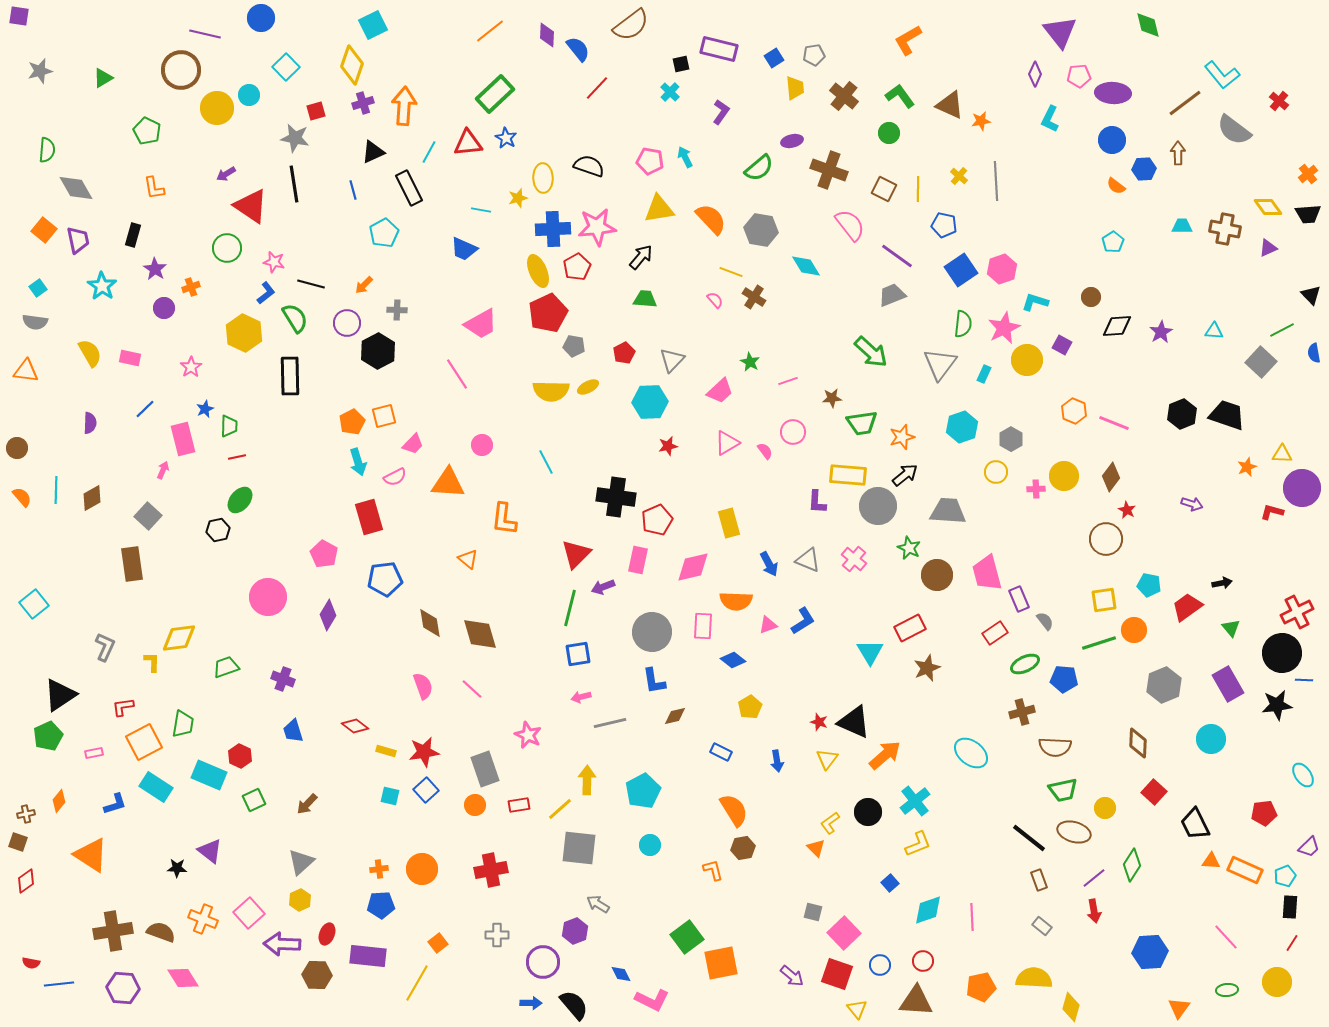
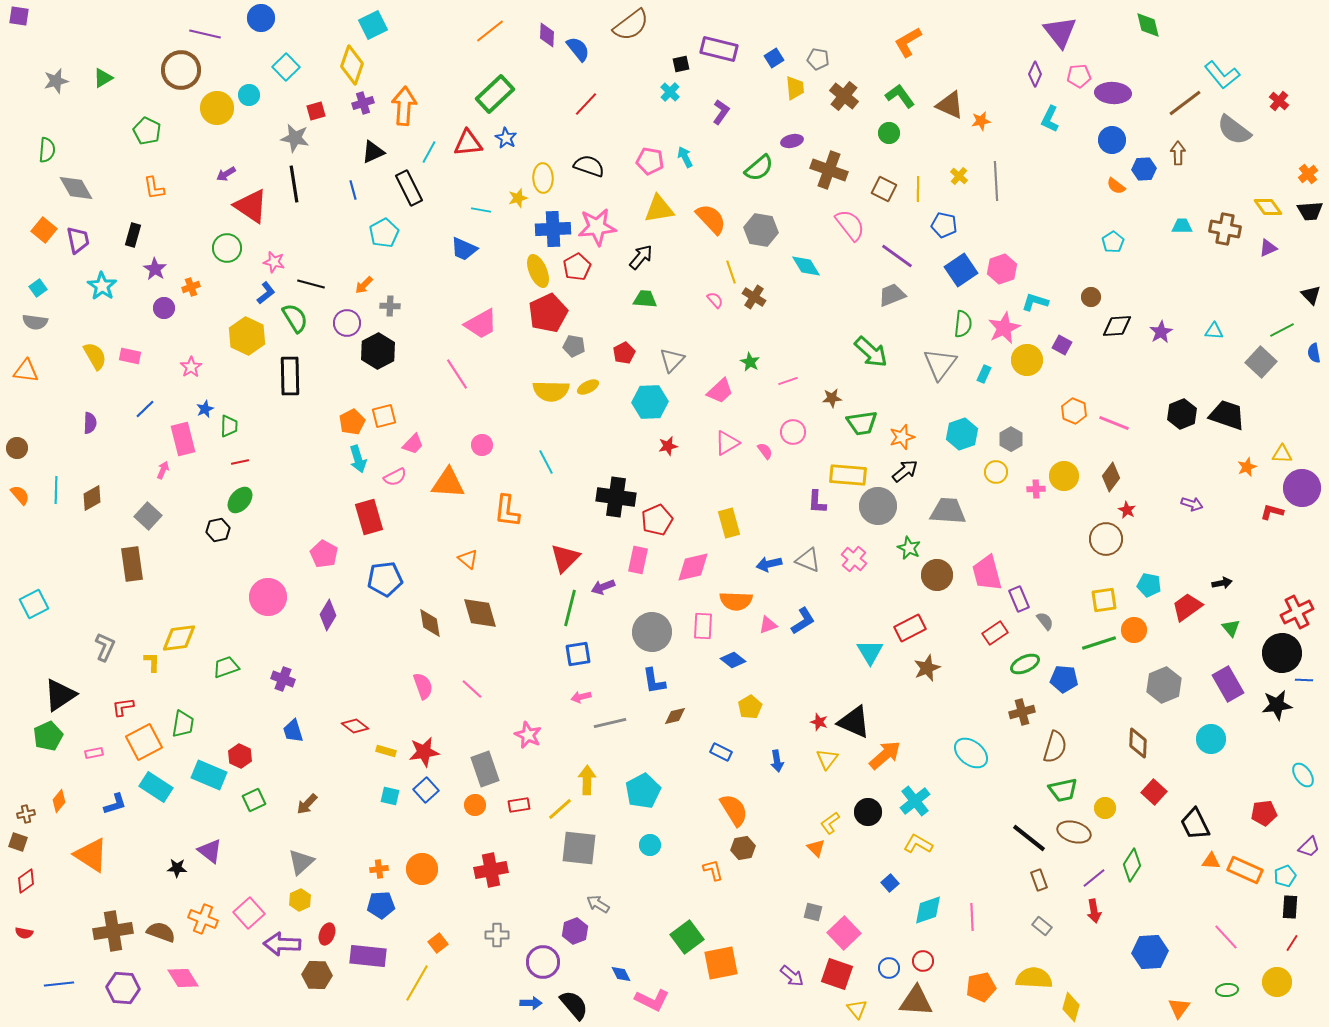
orange L-shape at (908, 40): moved 2 px down
gray pentagon at (814, 55): moved 4 px right, 4 px down; rotated 20 degrees clockwise
gray star at (40, 71): moved 16 px right, 10 px down
red line at (597, 88): moved 11 px left, 16 px down
black trapezoid at (1308, 214): moved 2 px right, 3 px up
yellow line at (731, 272): rotated 50 degrees clockwise
gray cross at (397, 310): moved 7 px left, 4 px up
yellow hexagon at (244, 333): moved 3 px right, 3 px down
yellow semicircle at (90, 353): moved 5 px right, 3 px down
pink rectangle at (130, 358): moved 2 px up
cyan hexagon at (962, 427): moved 7 px down
red line at (237, 457): moved 3 px right, 5 px down
cyan arrow at (358, 462): moved 3 px up
black arrow at (905, 475): moved 4 px up
orange semicircle at (22, 497): moved 2 px left, 2 px up
orange L-shape at (504, 519): moved 3 px right, 8 px up
red triangle at (576, 554): moved 11 px left, 4 px down
blue arrow at (769, 564): rotated 105 degrees clockwise
cyan square at (34, 604): rotated 12 degrees clockwise
brown diamond at (480, 634): moved 21 px up
brown semicircle at (1055, 747): rotated 76 degrees counterclockwise
yellow L-shape at (918, 844): rotated 128 degrees counterclockwise
red semicircle at (31, 963): moved 7 px left, 30 px up
blue circle at (880, 965): moved 9 px right, 3 px down
